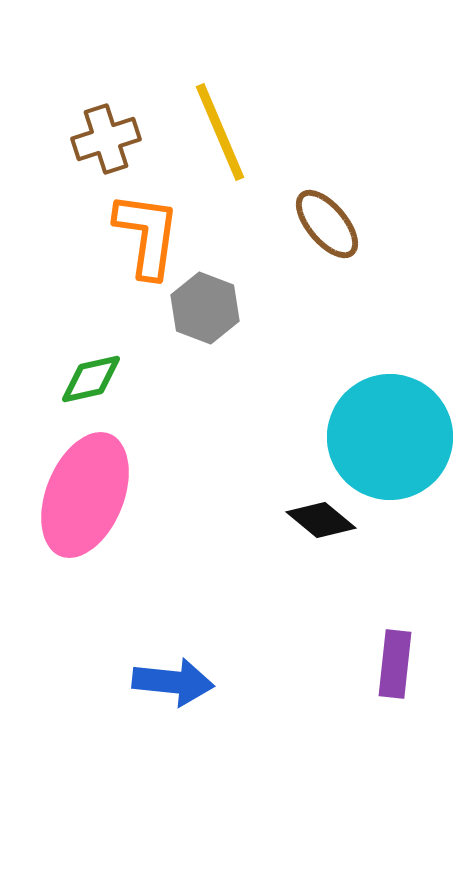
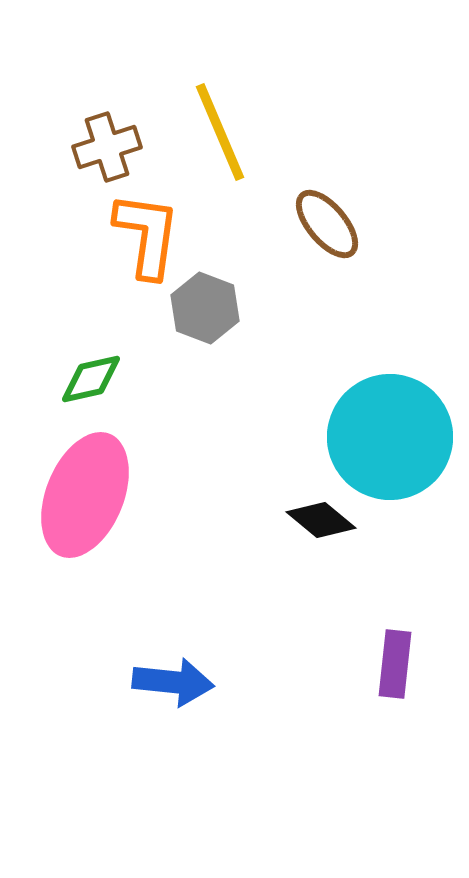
brown cross: moved 1 px right, 8 px down
